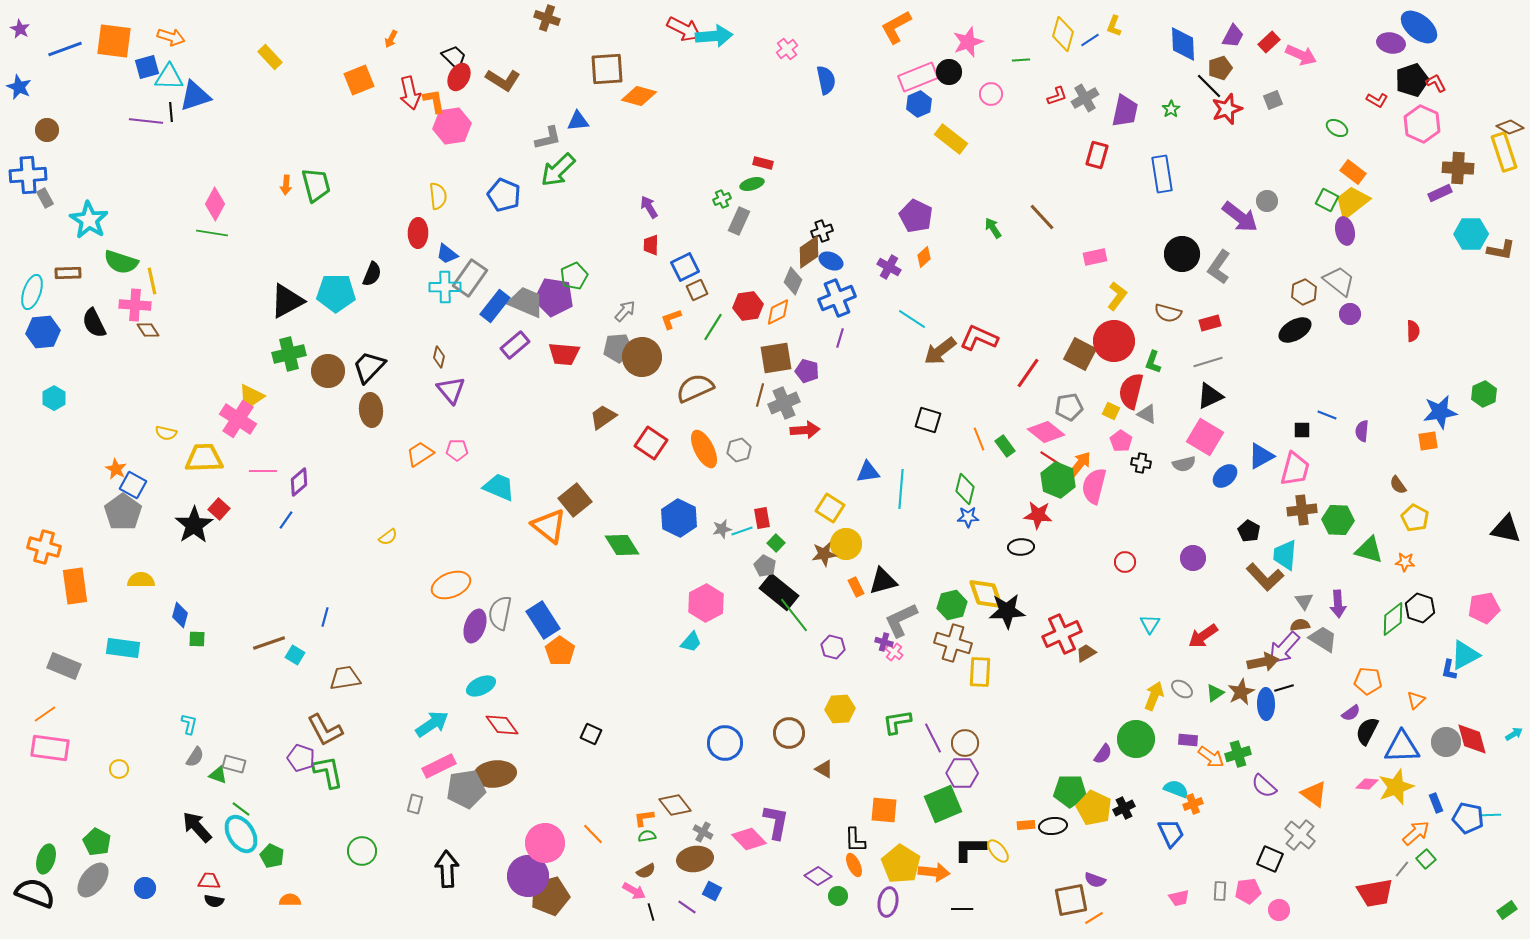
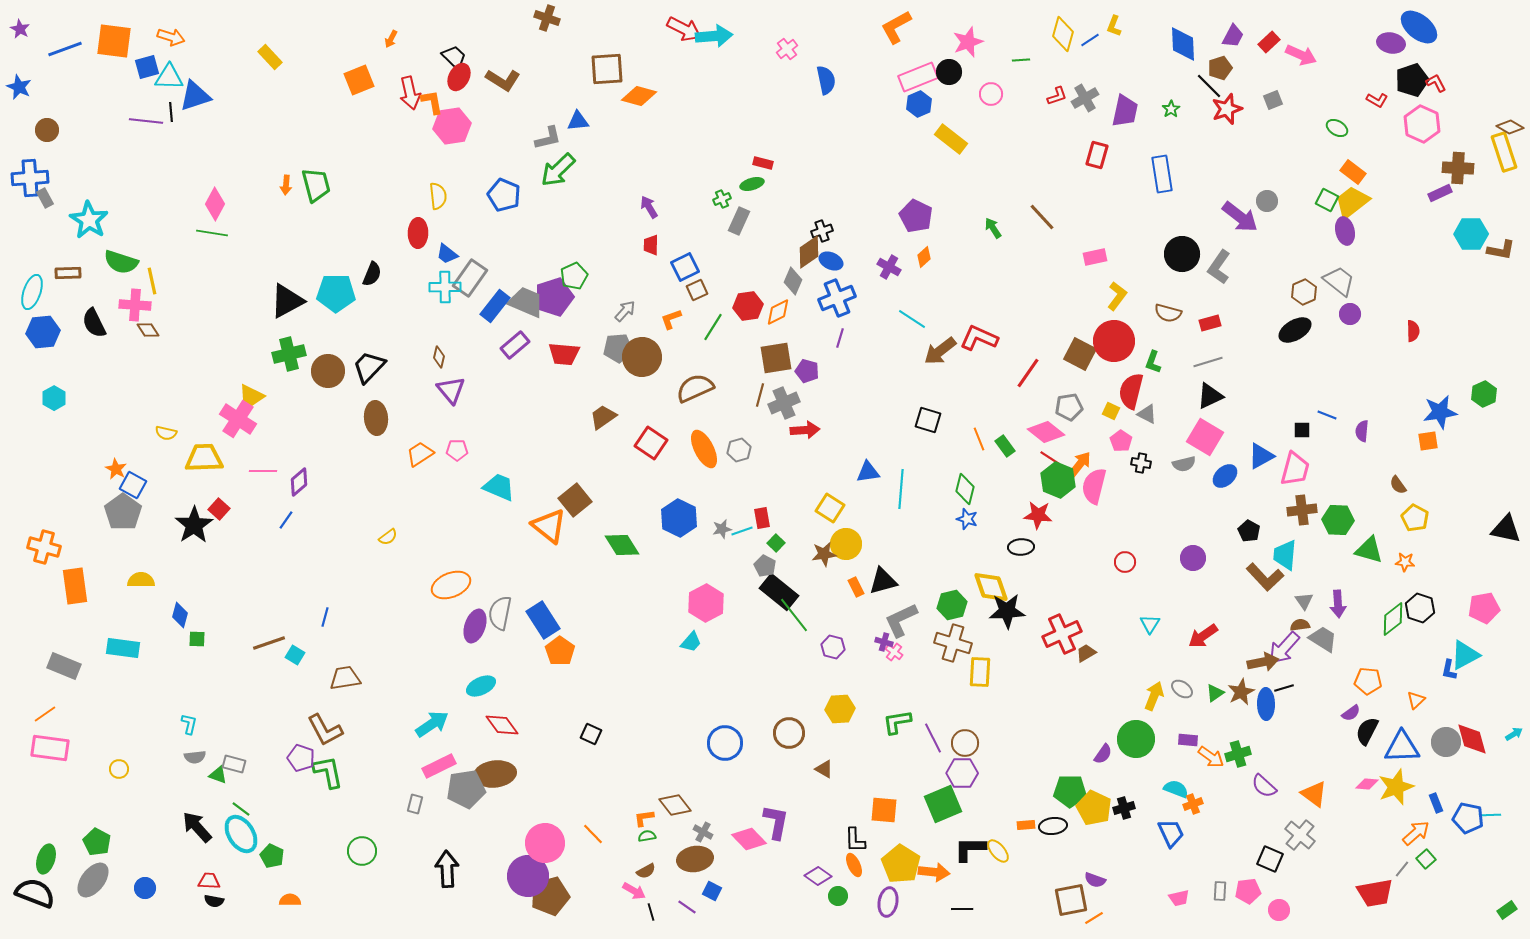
orange L-shape at (434, 101): moved 2 px left, 1 px down
blue cross at (28, 175): moved 2 px right, 3 px down
purple pentagon at (554, 297): rotated 27 degrees counterclockwise
brown ellipse at (371, 410): moved 5 px right, 8 px down
blue star at (968, 517): moved 1 px left, 2 px down; rotated 20 degrees clockwise
yellow diamond at (986, 594): moved 5 px right, 7 px up
gray semicircle at (195, 757): rotated 50 degrees clockwise
black cross at (1124, 808): rotated 10 degrees clockwise
